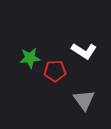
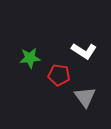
red pentagon: moved 4 px right, 4 px down; rotated 10 degrees clockwise
gray triangle: moved 1 px right, 3 px up
